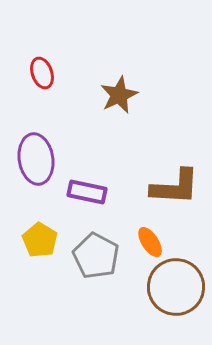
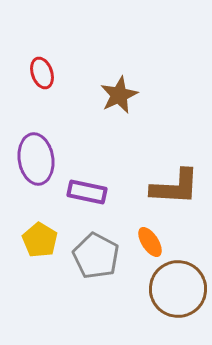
brown circle: moved 2 px right, 2 px down
